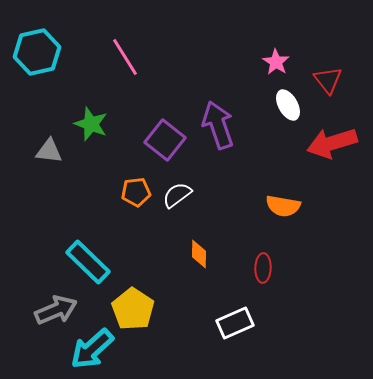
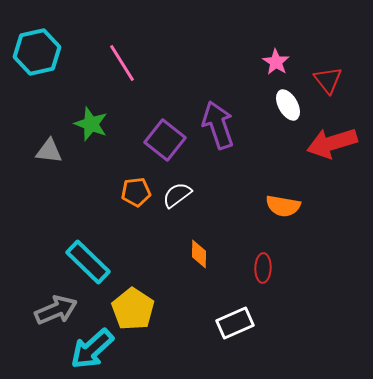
pink line: moved 3 px left, 6 px down
